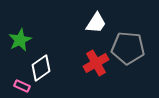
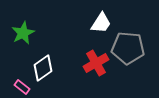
white trapezoid: moved 5 px right
green star: moved 3 px right, 7 px up
white diamond: moved 2 px right
pink rectangle: moved 1 px down; rotated 14 degrees clockwise
